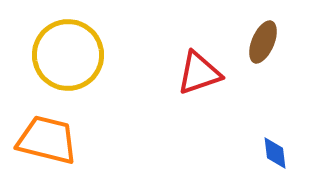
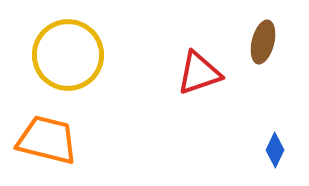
brown ellipse: rotated 9 degrees counterclockwise
blue diamond: moved 3 px up; rotated 32 degrees clockwise
